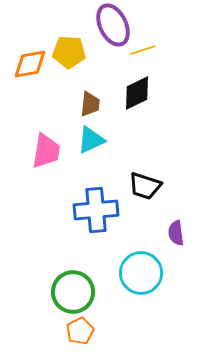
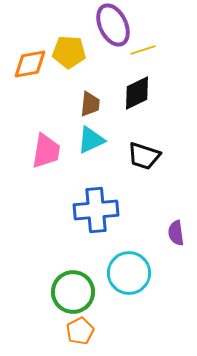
black trapezoid: moved 1 px left, 30 px up
cyan circle: moved 12 px left
